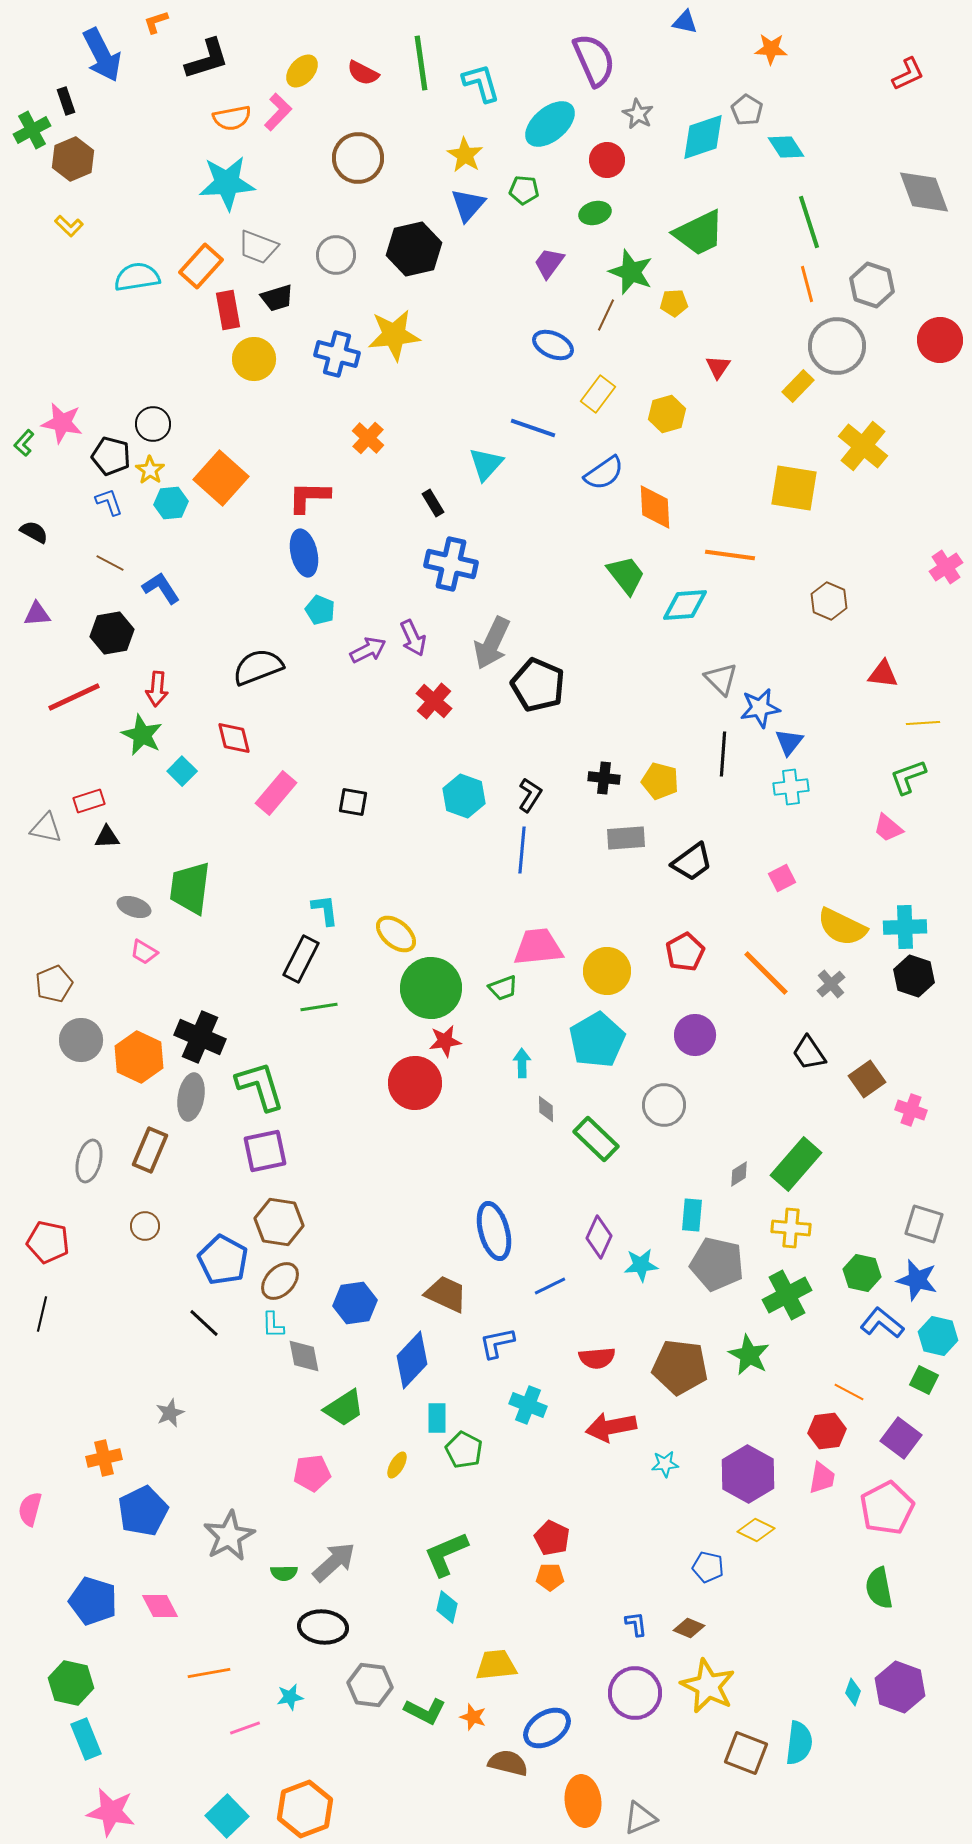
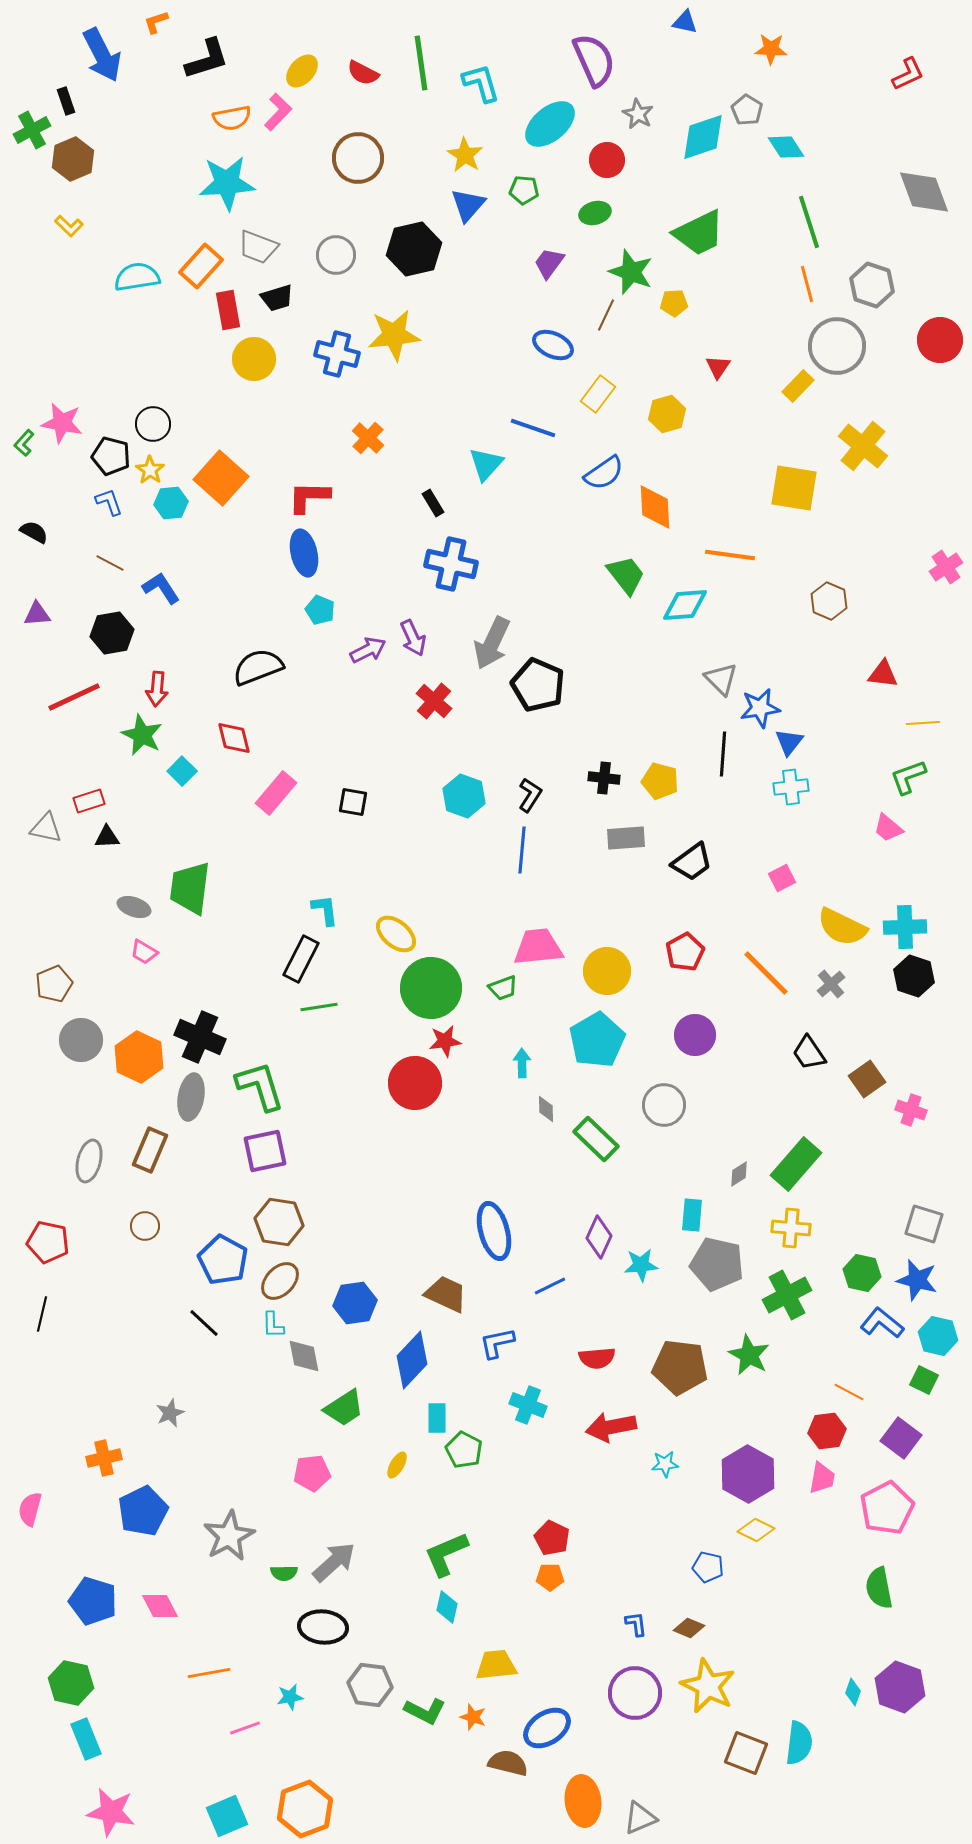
cyan square at (227, 1816): rotated 21 degrees clockwise
